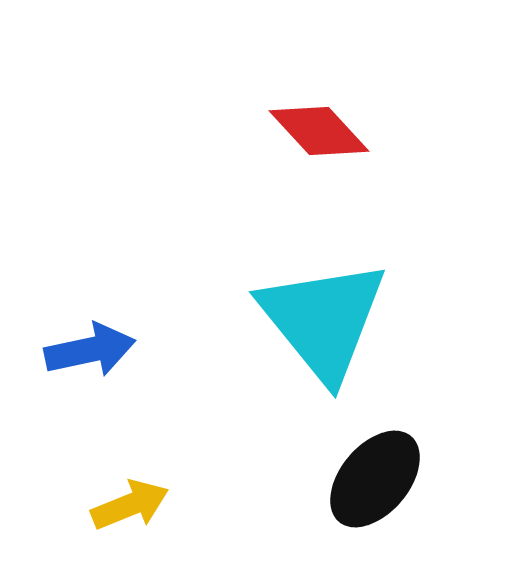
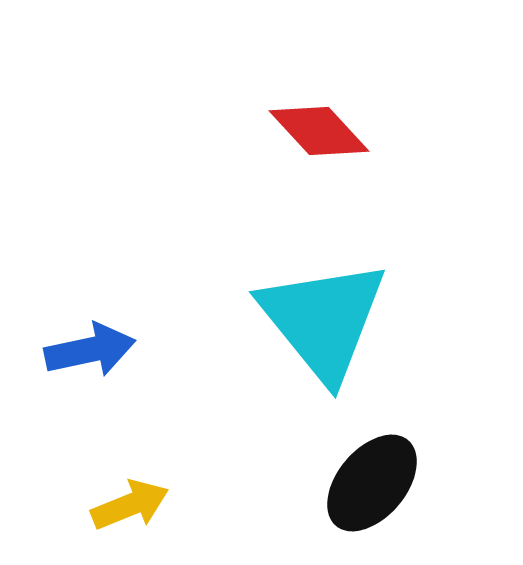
black ellipse: moved 3 px left, 4 px down
